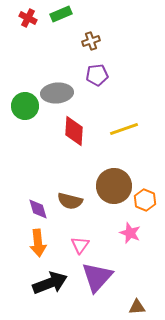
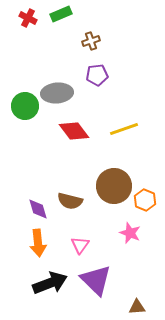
red diamond: rotated 40 degrees counterclockwise
purple triangle: moved 1 px left, 3 px down; rotated 28 degrees counterclockwise
